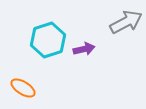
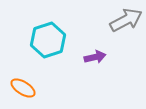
gray arrow: moved 2 px up
purple arrow: moved 11 px right, 8 px down
